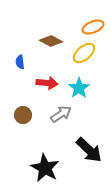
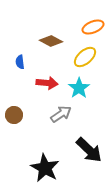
yellow ellipse: moved 1 px right, 4 px down
brown circle: moved 9 px left
